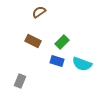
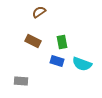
green rectangle: rotated 56 degrees counterclockwise
gray rectangle: moved 1 px right; rotated 72 degrees clockwise
